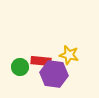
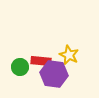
yellow star: rotated 12 degrees clockwise
